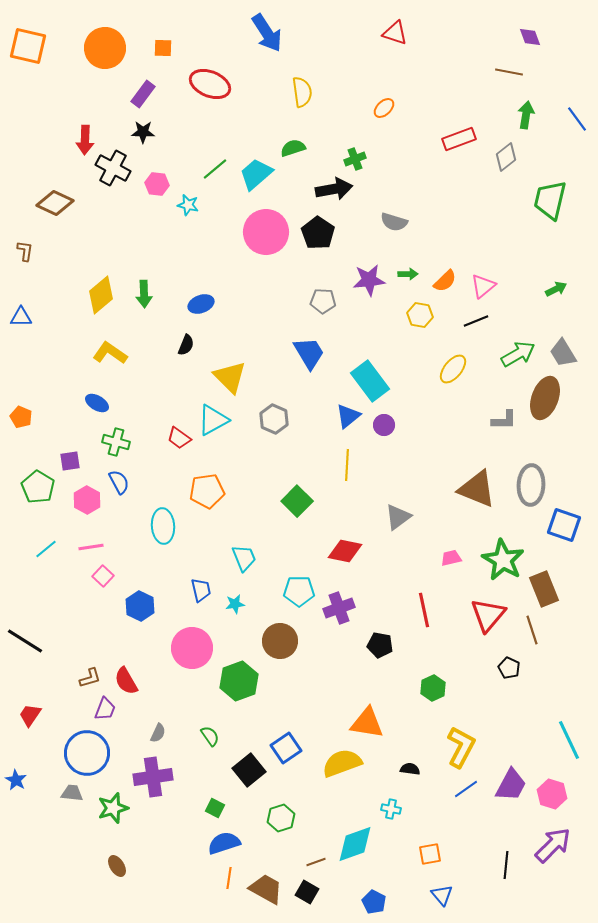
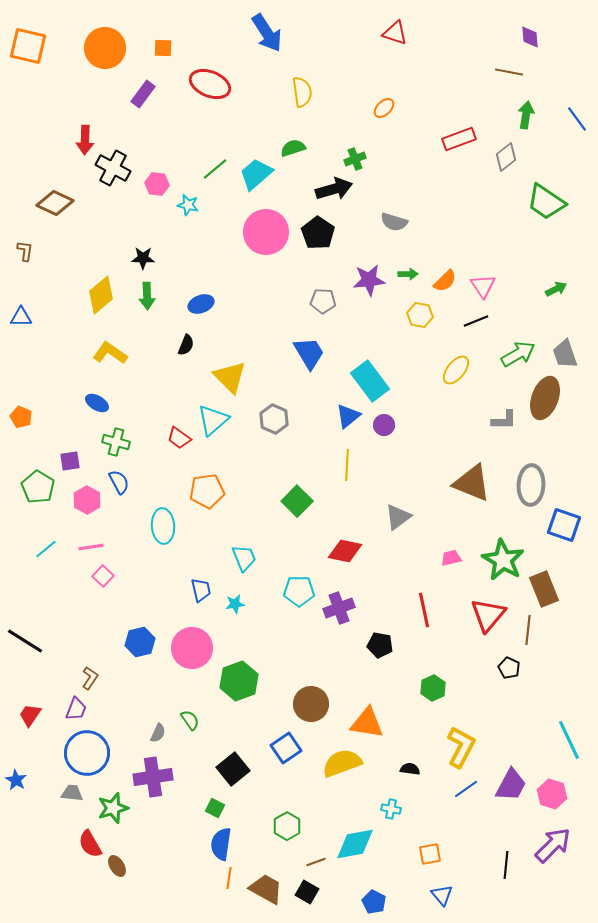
purple diamond at (530, 37): rotated 15 degrees clockwise
black star at (143, 132): moved 126 px down
black arrow at (334, 189): rotated 6 degrees counterclockwise
green trapezoid at (550, 200): moved 4 px left, 2 px down; rotated 69 degrees counterclockwise
pink triangle at (483, 286): rotated 24 degrees counterclockwise
green arrow at (144, 294): moved 3 px right, 2 px down
gray trapezoid at (563, 353): moved 2 px right, 1 px down; rotated 12 degrees clockwise
yellow ellipse at (453, 369): moved 3 px right, 1 px down
cyan triangle at (213, 420): rotated 12 degrees counterclockwise
brown triangle at (477, 489): moved 5 px left, 6 px up
blue hexagon at (140, 606): moved 36 px down; rotated 20 degrees clockwise
brown line at (532, 630): moved 4 px left; rotated 24 degrees clockwise
brown circle at (280, 641): moved 31 px right, 63 px down
brown L-shape at (90, 678): rotated 40 degrees counterclockwise
red semicircle at (126, 681): moved 36 px left, 163 px down
purple trapezoid at (105, 709): moved 29 px left
green semicircle at (210, 736): moved 20 px left, 16 px up
black square at (249, 770): moved 16 px left, 1 px up
green hexagon at (281, 818): moved 6 px right, 8 px down; rotated 12 degrees counterclockwise
blue semicircle at (224, 843): moved 3 px left, 1 px down; rotated 64 degrees counterclockwise
cyan diamond at (355, 844): rotated 9 degrees clockwise
